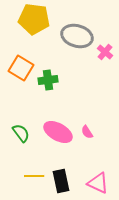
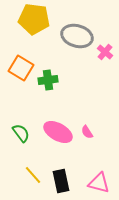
yellow line: moved 1 px left, 1 px up; rotated 48 degrees clockwise
pink triangle: moved 1 px right; rotated 10 degrees counterclockwise
